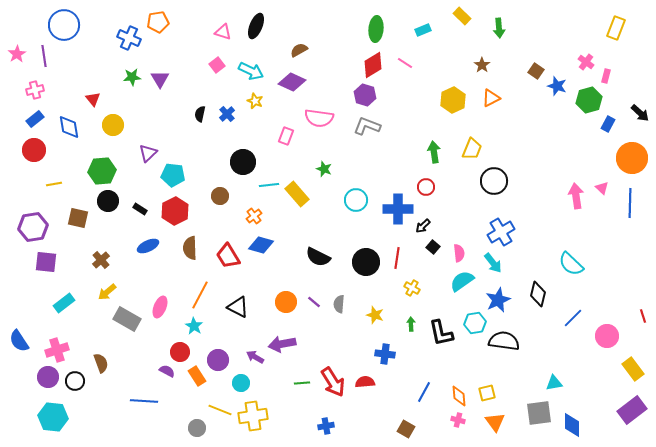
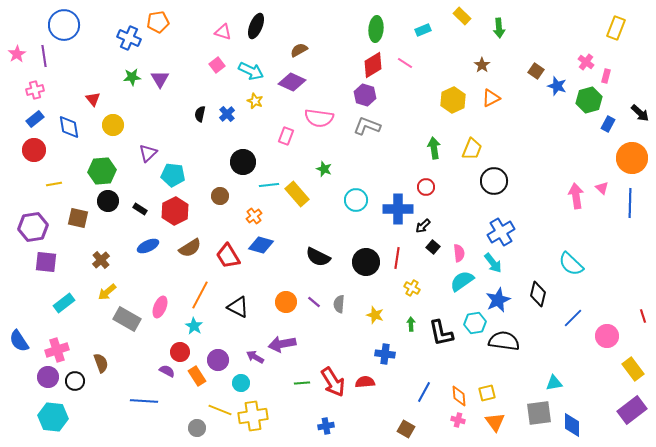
green arrow at (434, 152): moved 4 px up
brown semicircle at (190, 248): rotated 120 degrees counterclockwise
